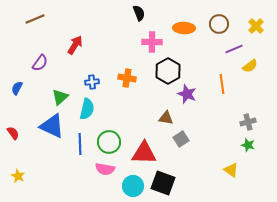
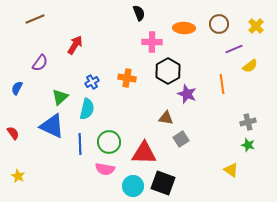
blue cross: rotated 24 degrees counterclockwise
